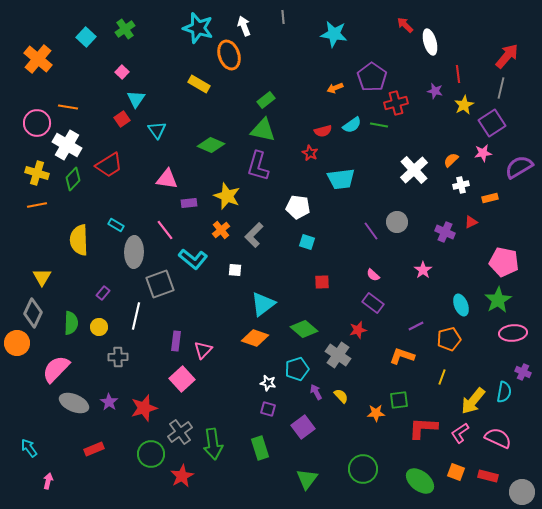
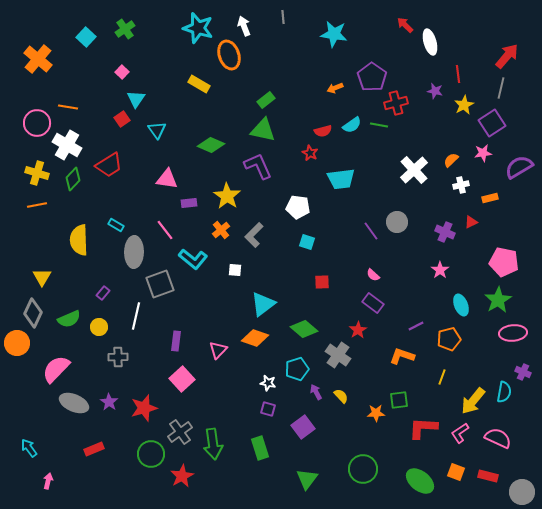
purple L-shape at (258, 166): rotated 140 degrees clockwise
yellow star at (227, 196): rotated 12 degrees clockwise
pink star at (423, 270): moved 17 px right
green semicircle at (71, 323): moved 2 px left, 4 px up; rotated 65 degrees clockwise
red star at (358, 330): rotated 18 degrees counterclockwise
pink triangle at (203, 350): moved 15 px right
